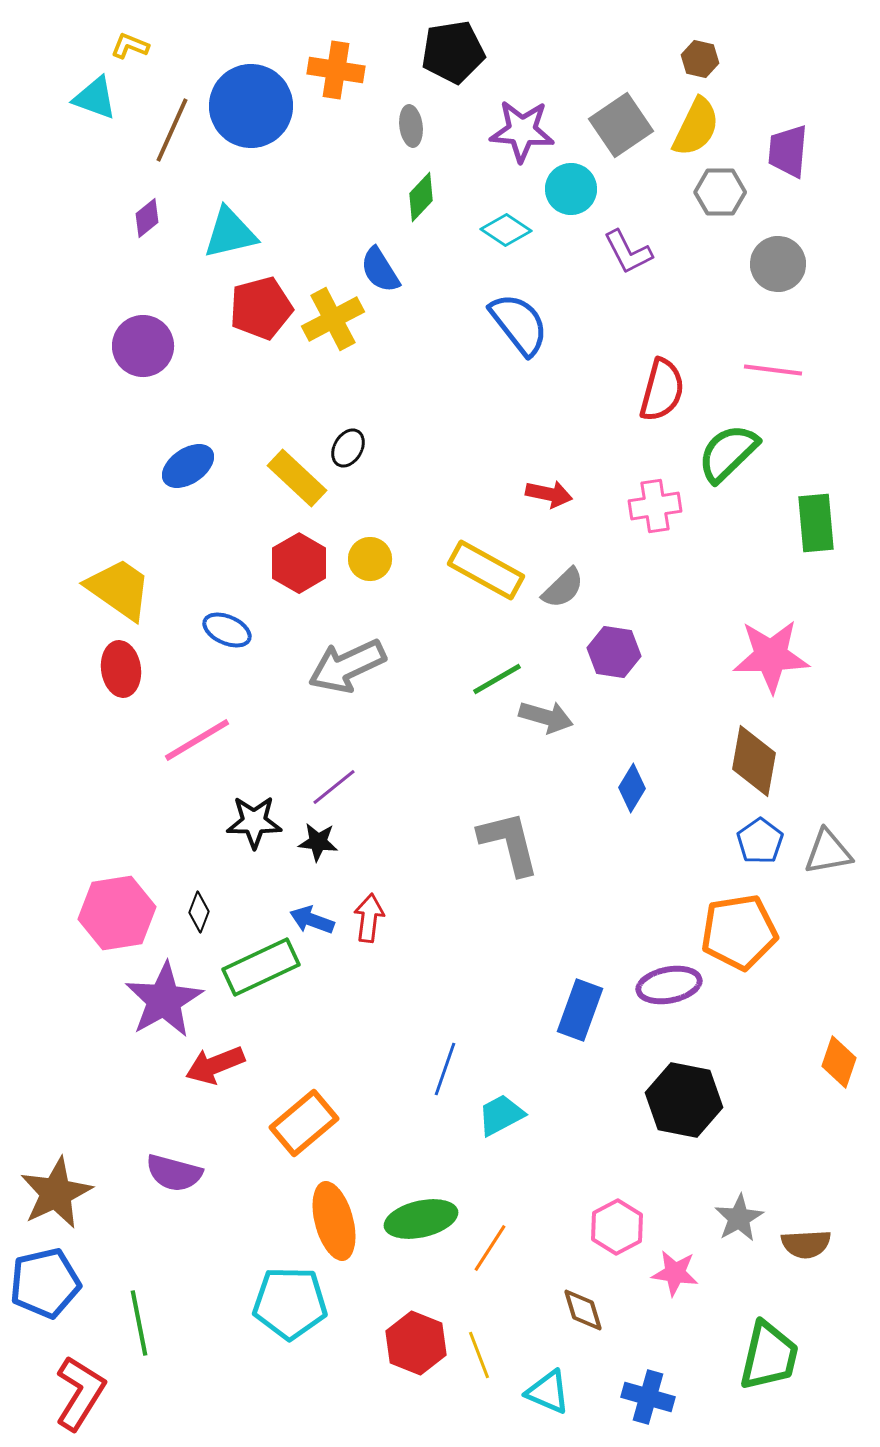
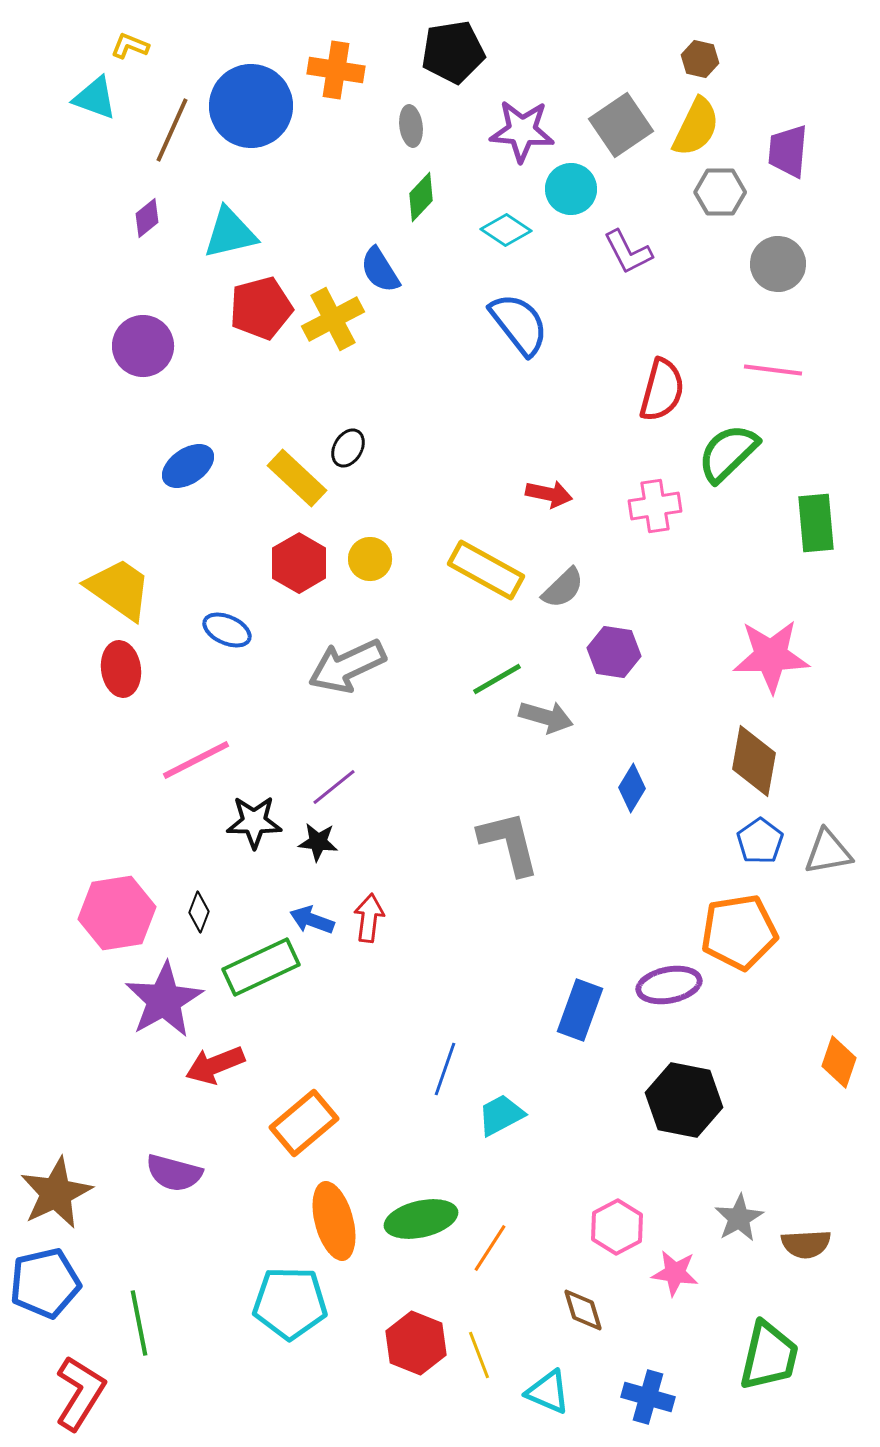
pink line at (197, 740): moved 1 px left, 20 px down; rotated 4 degrees clockwise
